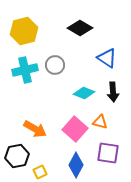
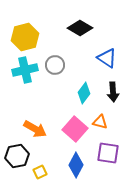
yellow hexagon: moved 1 px right, 6 px down
cyan diamond: rotated 75 degrees counterclockwise
